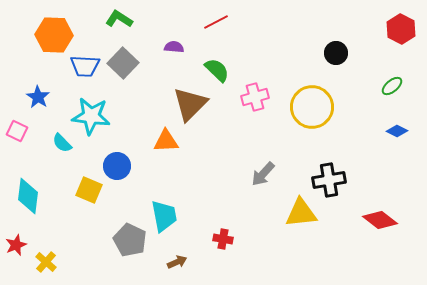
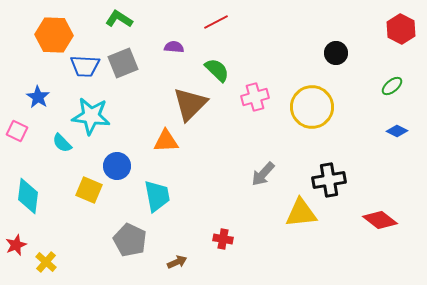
gray square: rotated 24 degrees clockwise
cyan trapezoid: moved 7 px left, 20 px up
